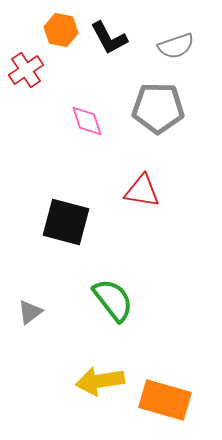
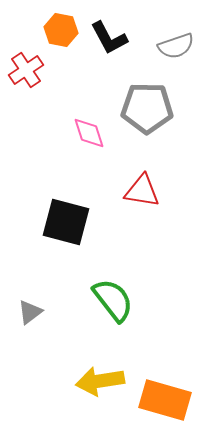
gray pentagon: moved 11 px left
pink diamond: moved 2 px right, 12 px down
